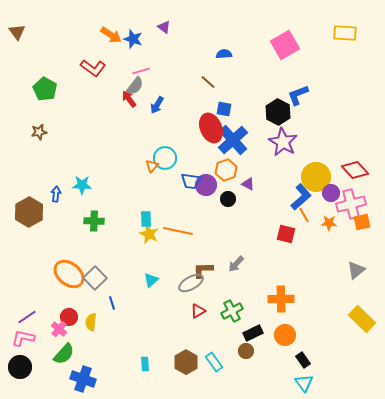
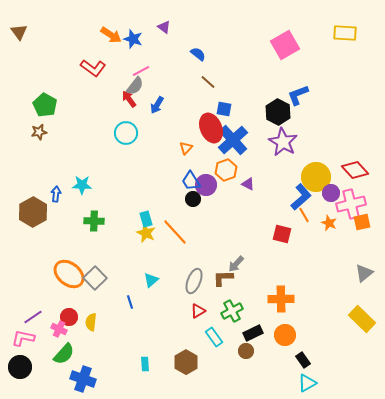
brown triangle at (17, 32): moved 2 px right
blue semicircle at (224, 54): moved 26 px left; rotated 42 degrees clockwise
pink line at (141, 71): rotated 12 degrees counterclockwise
green pentagon at (45, 89): moved 16 px down
cyan circle at (165, 158): moved 39 px left, 25 px up
orange triangle at (152, 166): moved 34 px right, 18 px up
blue trapezoid at (191, 181): rotated 50 degrees clockwise
black circle at (228, 199): moved 35 px left
brown hexagon at (29, 212): moved 4 px right
cyan rectangle at (146, 219): rotated 14 degrees counterclockwise
orange star at (329, 223): rotated 21 degrees clockwise
orange line at (178, 231): moved 3 px left, 1 px down; rotated 36 degrees clockwise
yellow star at (149, 234): moved 3 px left, 1 px up
red square at (286, 234): moved 4 px left
brown L-shape at (203, 270): moved 20 px right, 8 px down
gray triangle at (356, 270): moved 8 px right, 3 px down
gray ellipse at (191, 283): moved 3 px right, 2 px up; rotated 40 degrees counterclockwise
blue line at (112, 303): moved 18 px right, 1 px up
purple line at (27, 317): moved 6 px right
pink cross at (59, 329): rotated 14 degrees counterclockwise
cyan rectangle at (214, 362): moved 25 px up
cyan triangle at (304, 383): moved 3 px right; rotated 36 degrees clockwise
